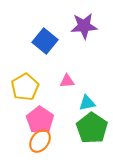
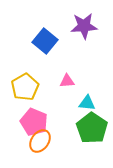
cyan triangle: rotated 18 degrees clockwise
pink pentagon: moved 6 px left, 2 px down; rotated 12 degrees counterclockwise
